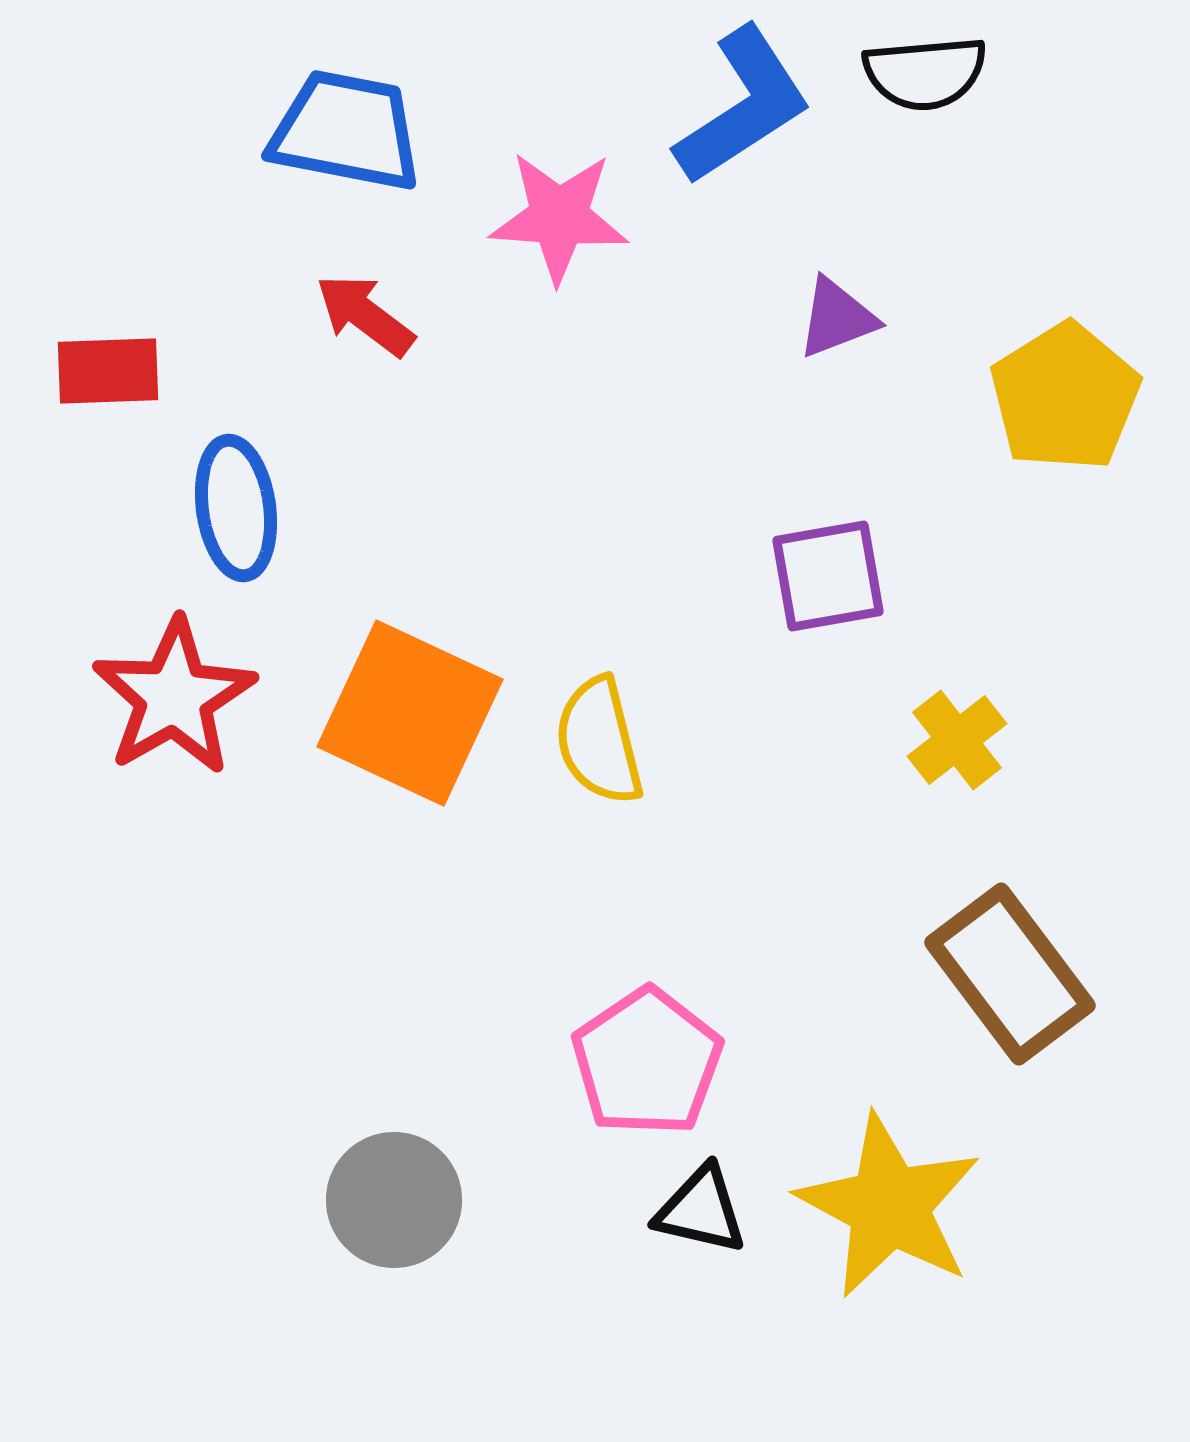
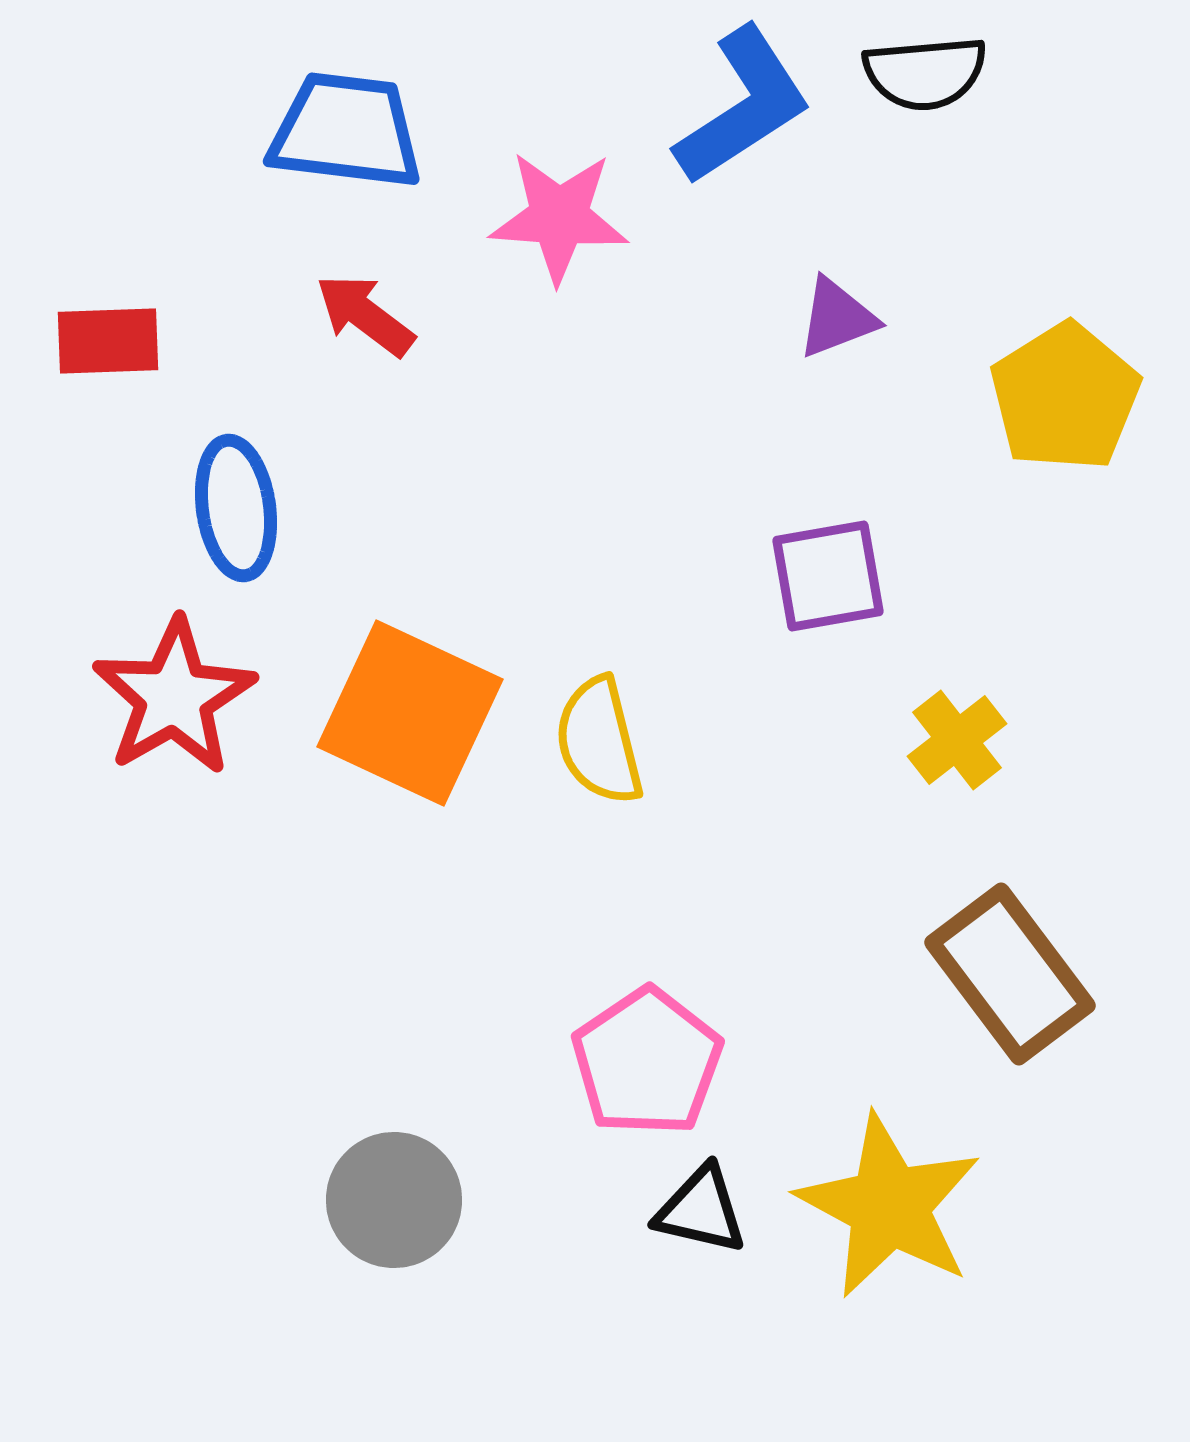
blue trapezoid: rotated 4 degrees counterclockwise
red rectangle: moved 30 px up
